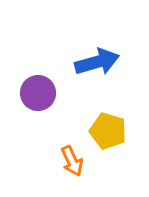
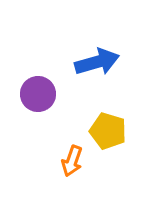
purple circle: moved 1 px down
orange arrow: rotated 44 degrees clockwise
